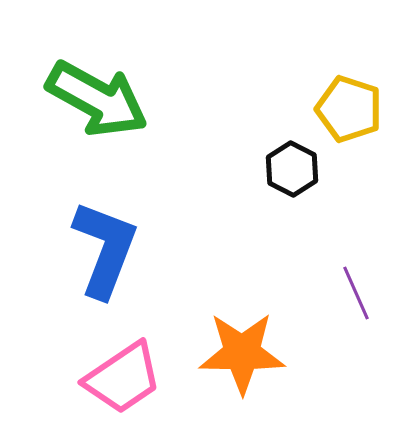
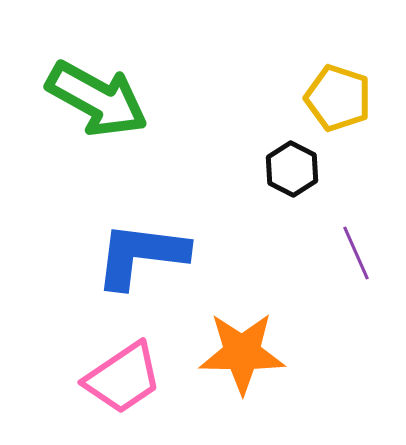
yellow pentagon: moved 11 px left, 11 px up
blue L-shape: moved 36 px right, 6 px down; rotated 104 degrees counterclockwise
purple line: moved 40 px up
